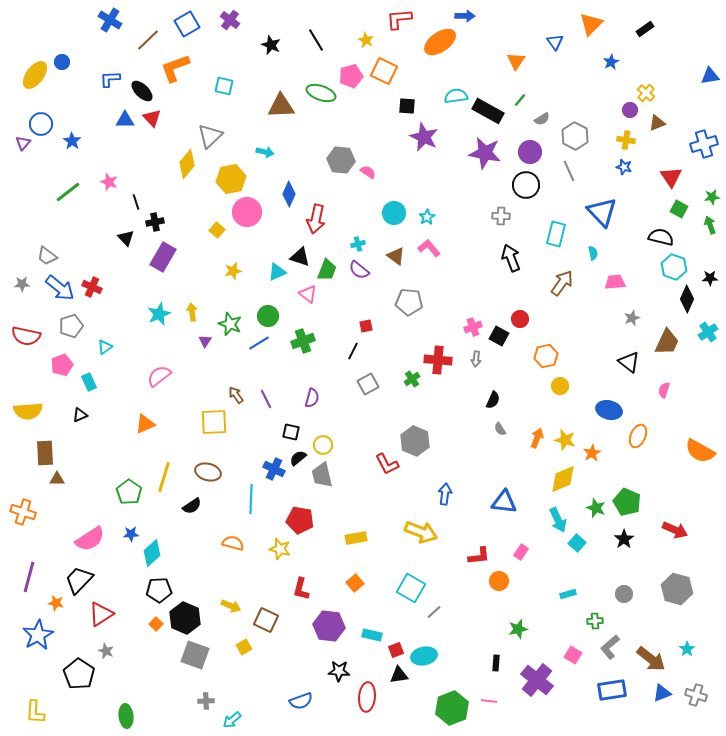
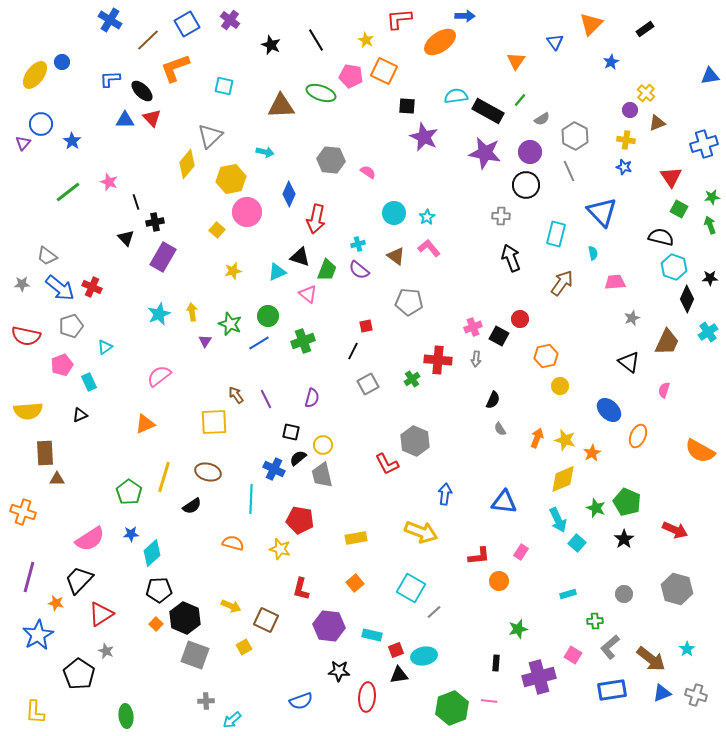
pink pentagon at (351, 76): rotated 25 degrees clockwise
gray hexagon at (341, 160): moved 10 px left
blue ellipse at (609, 410): rotated 30 degrees clockwise
purple cross at (537, 680): moved 2 px right, 3 px up; rotated 36 degrees clockwise
